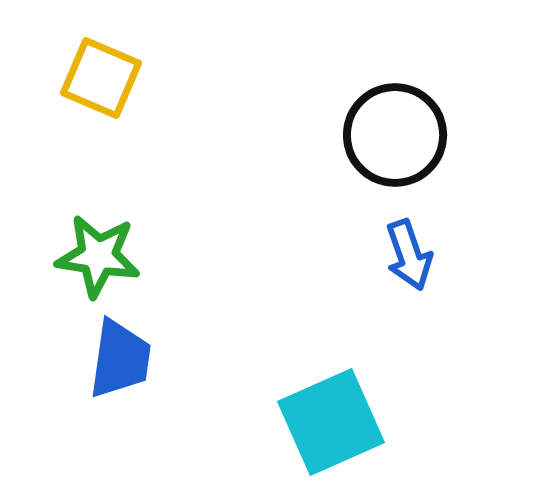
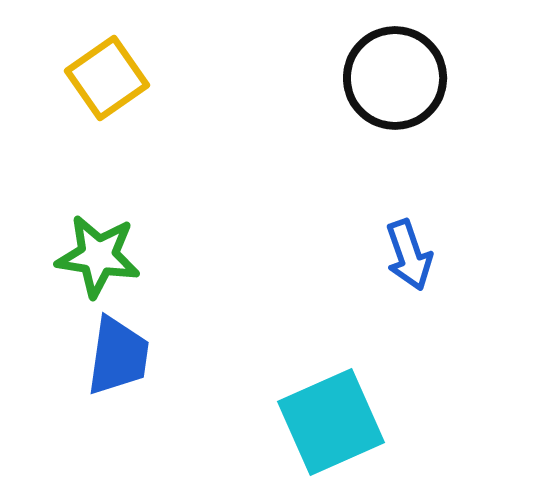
yellow square: moved 6 px right; rotated 32 degrees clockwise
black circle: moved 57 px up
blue trapezoid: moved 2 px left, 3 px up
